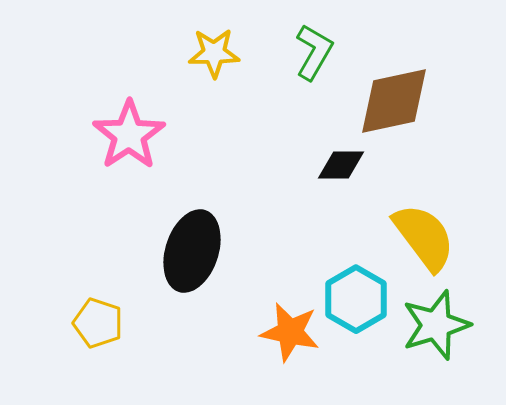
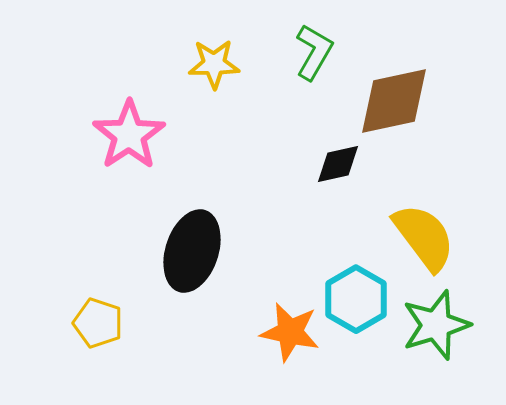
yellow star: moved 11 px down
black diamond: moved 3 px left, 1 px up; rotated 12 degrees counterclockwise
